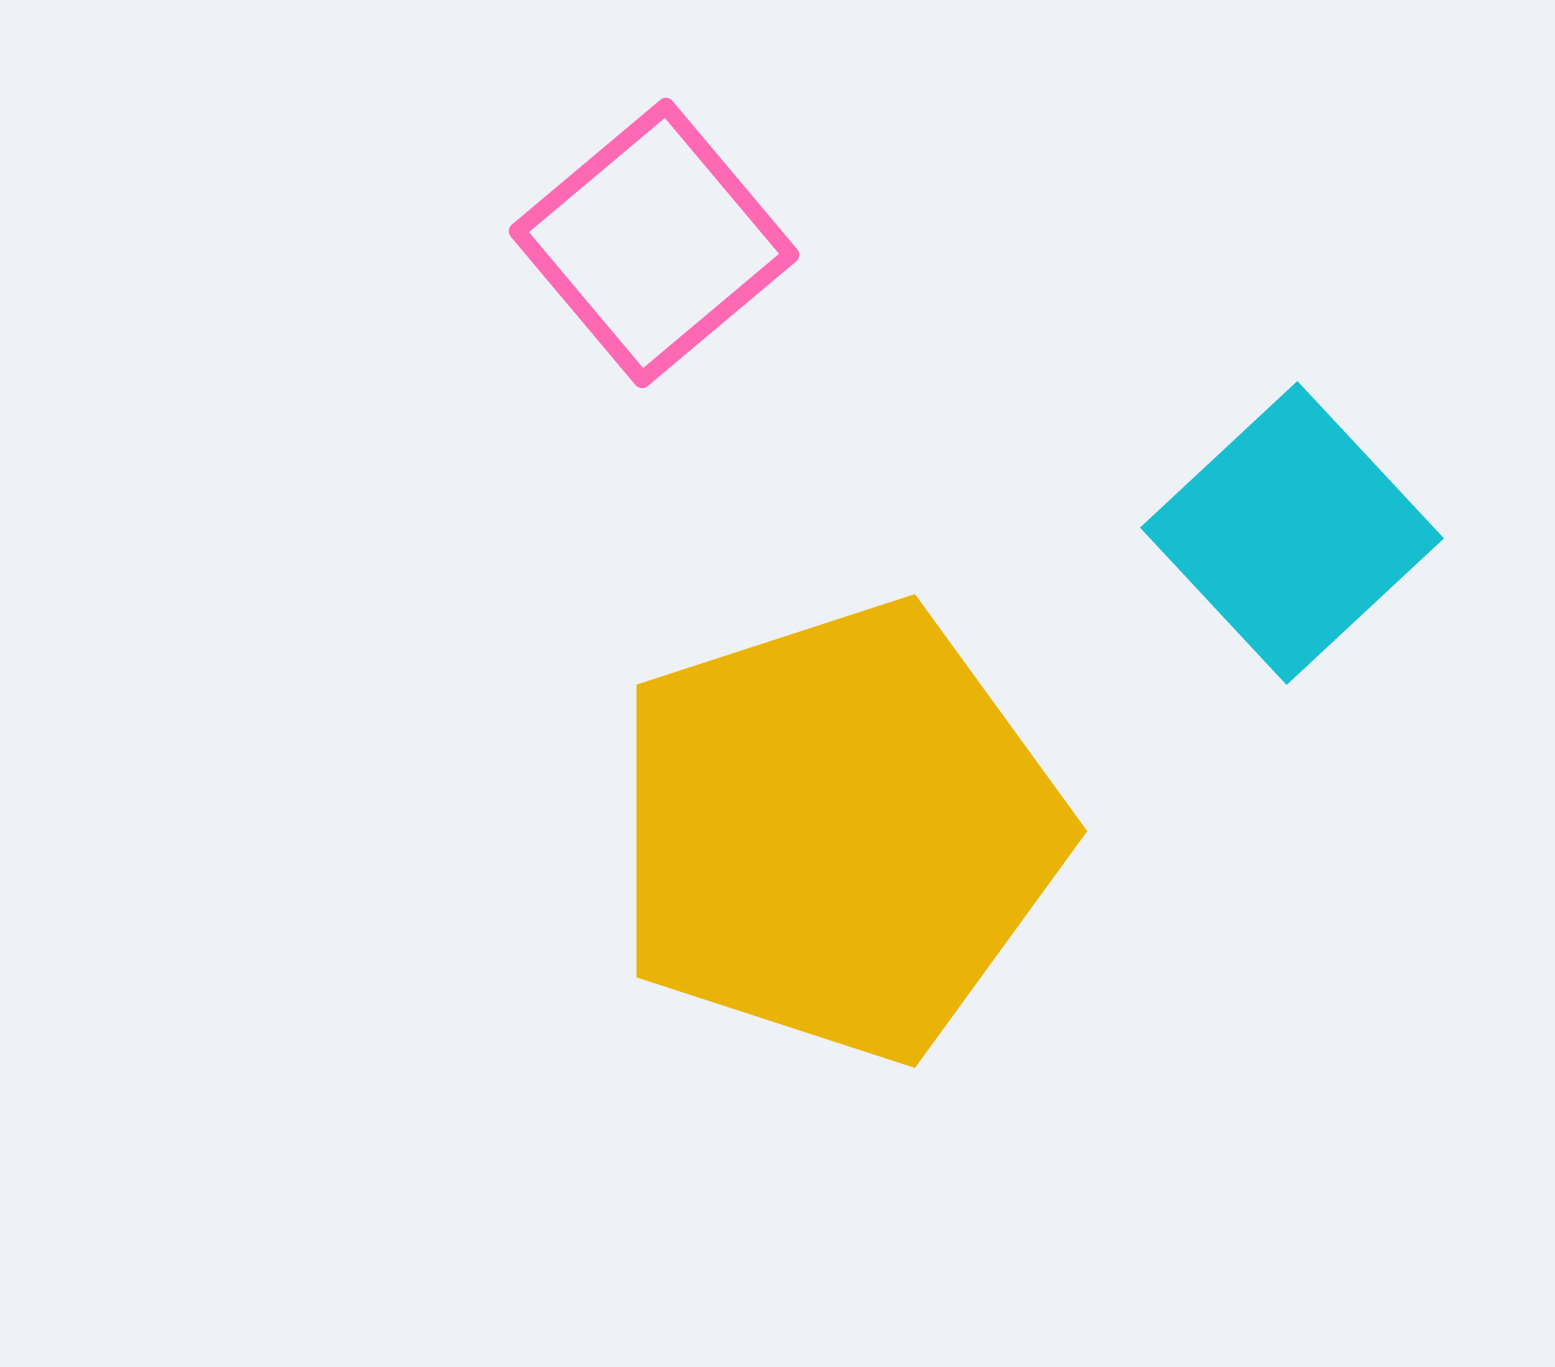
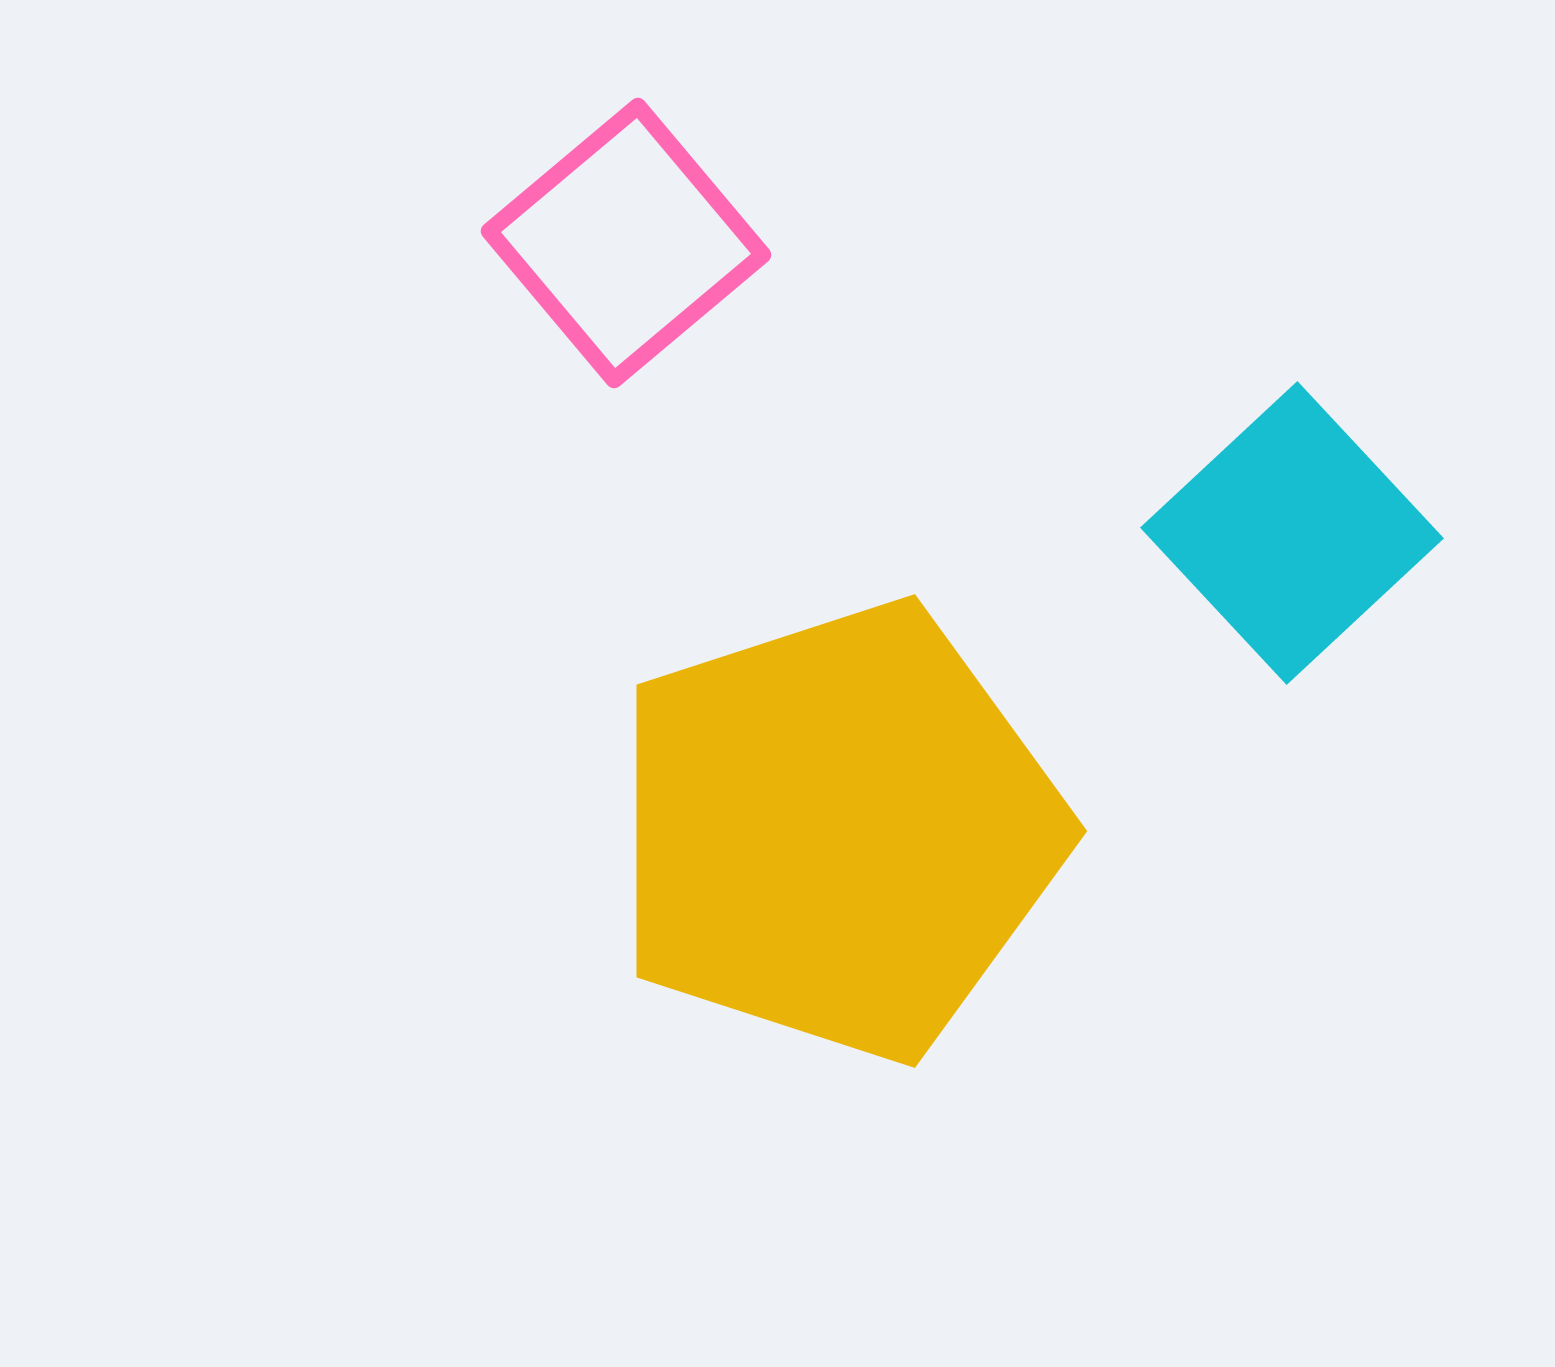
pink square: moved 28 px left
